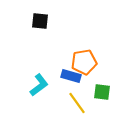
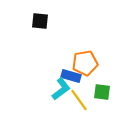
orange pentagon: moved 1 px right, 1 px down
cyan L-shape: moved 22 px right, 4 px down
yellow line: moved 2 px right, 3 px up
